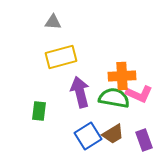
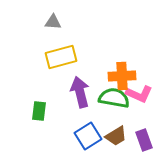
brown trapezoid: moved 3 px right, 2 px down
